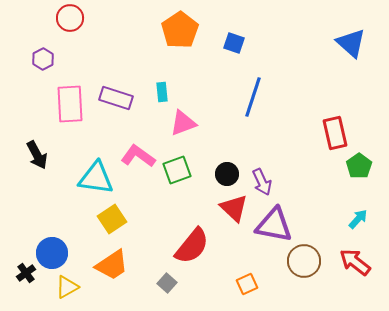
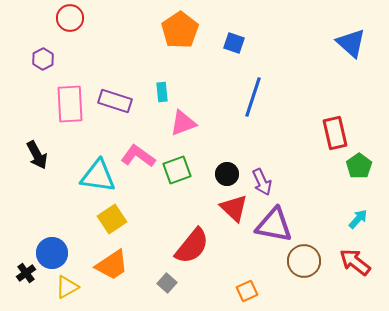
purple rectangle: moved 1 px left, 3 px down
cyan triangle: moved 2 px right, 2 px up
orange square: moved 7 px down
